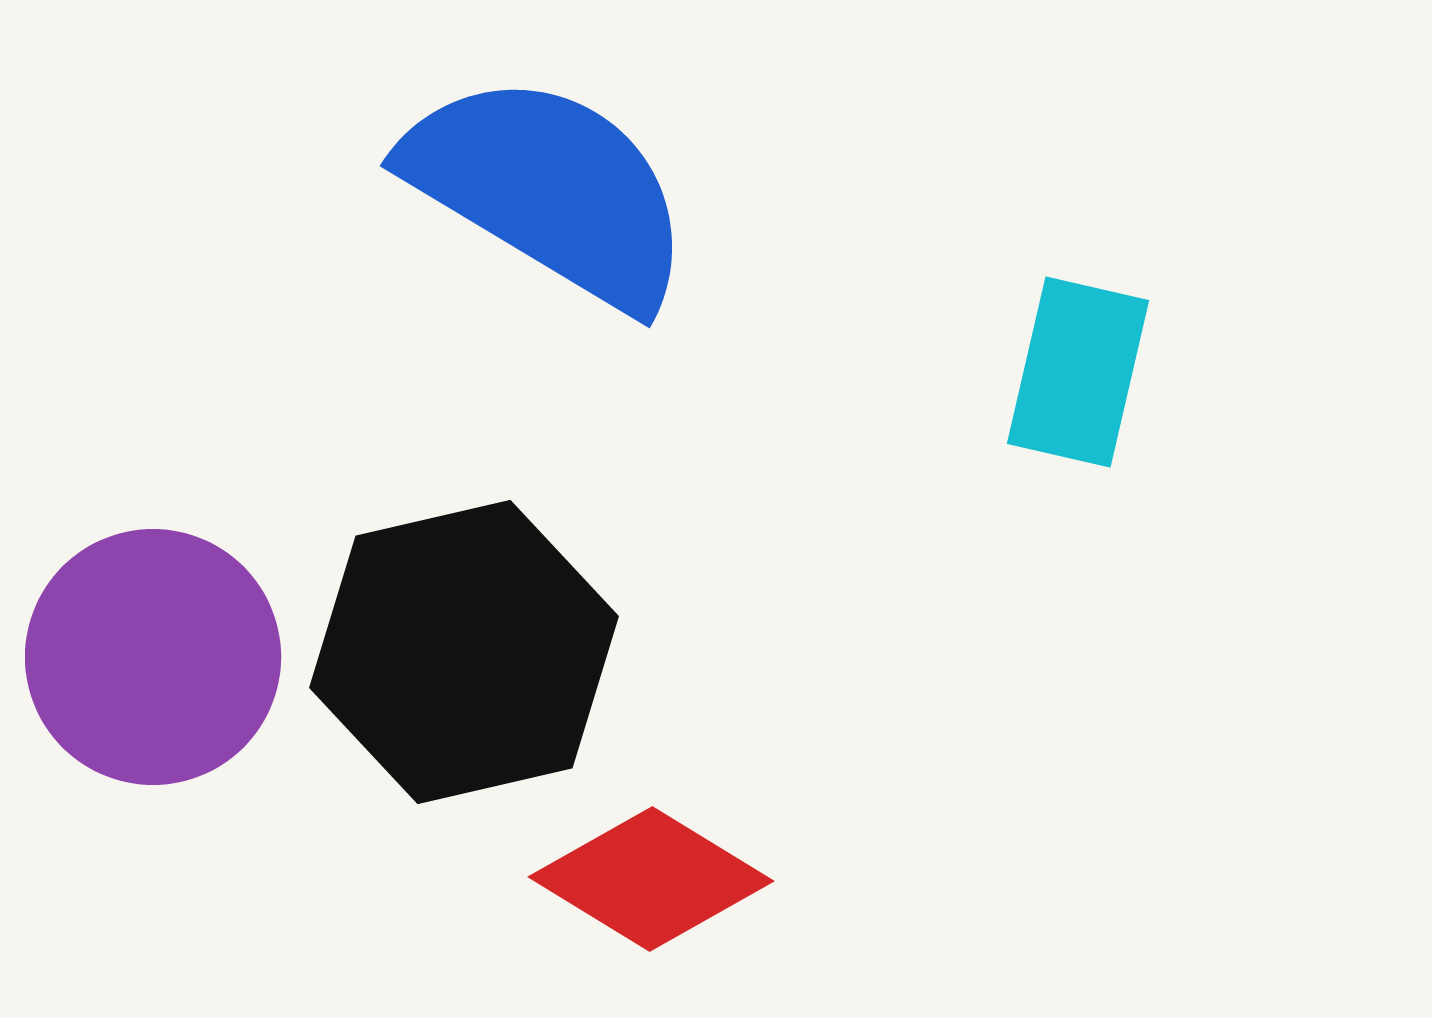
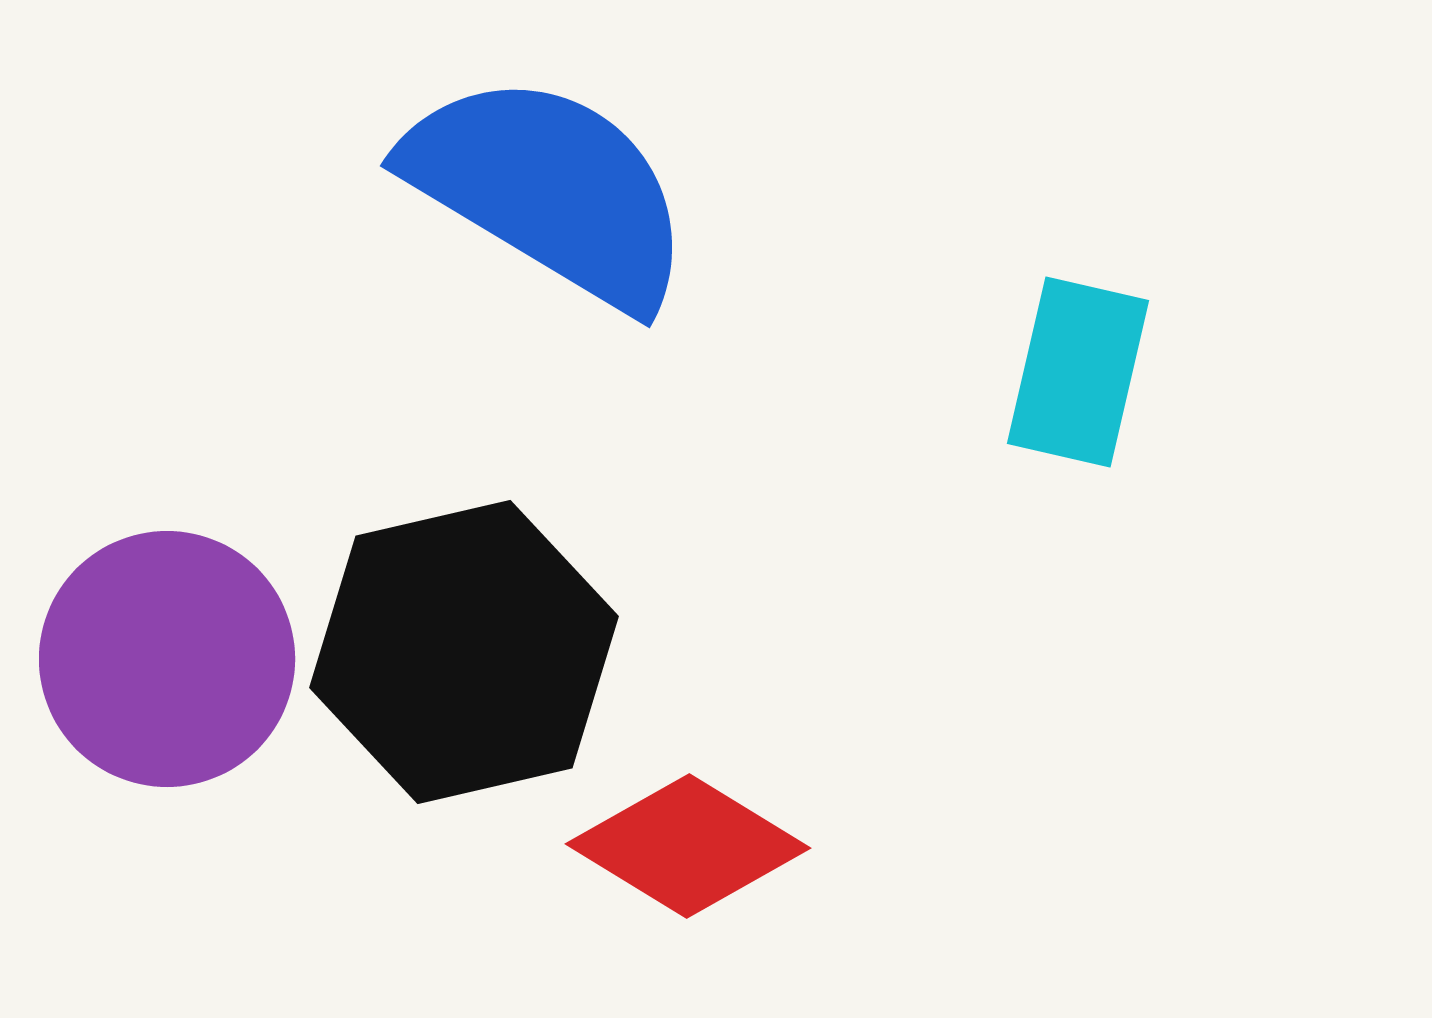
purple circle: moved 14 px right, 2 px down
red diamond: moved 37 px right, 33 px up
